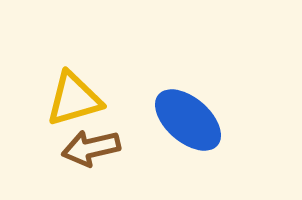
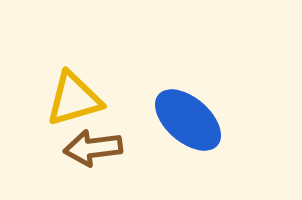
brown arrow: moved 2 px right; rotated 6 degrees clockwise
